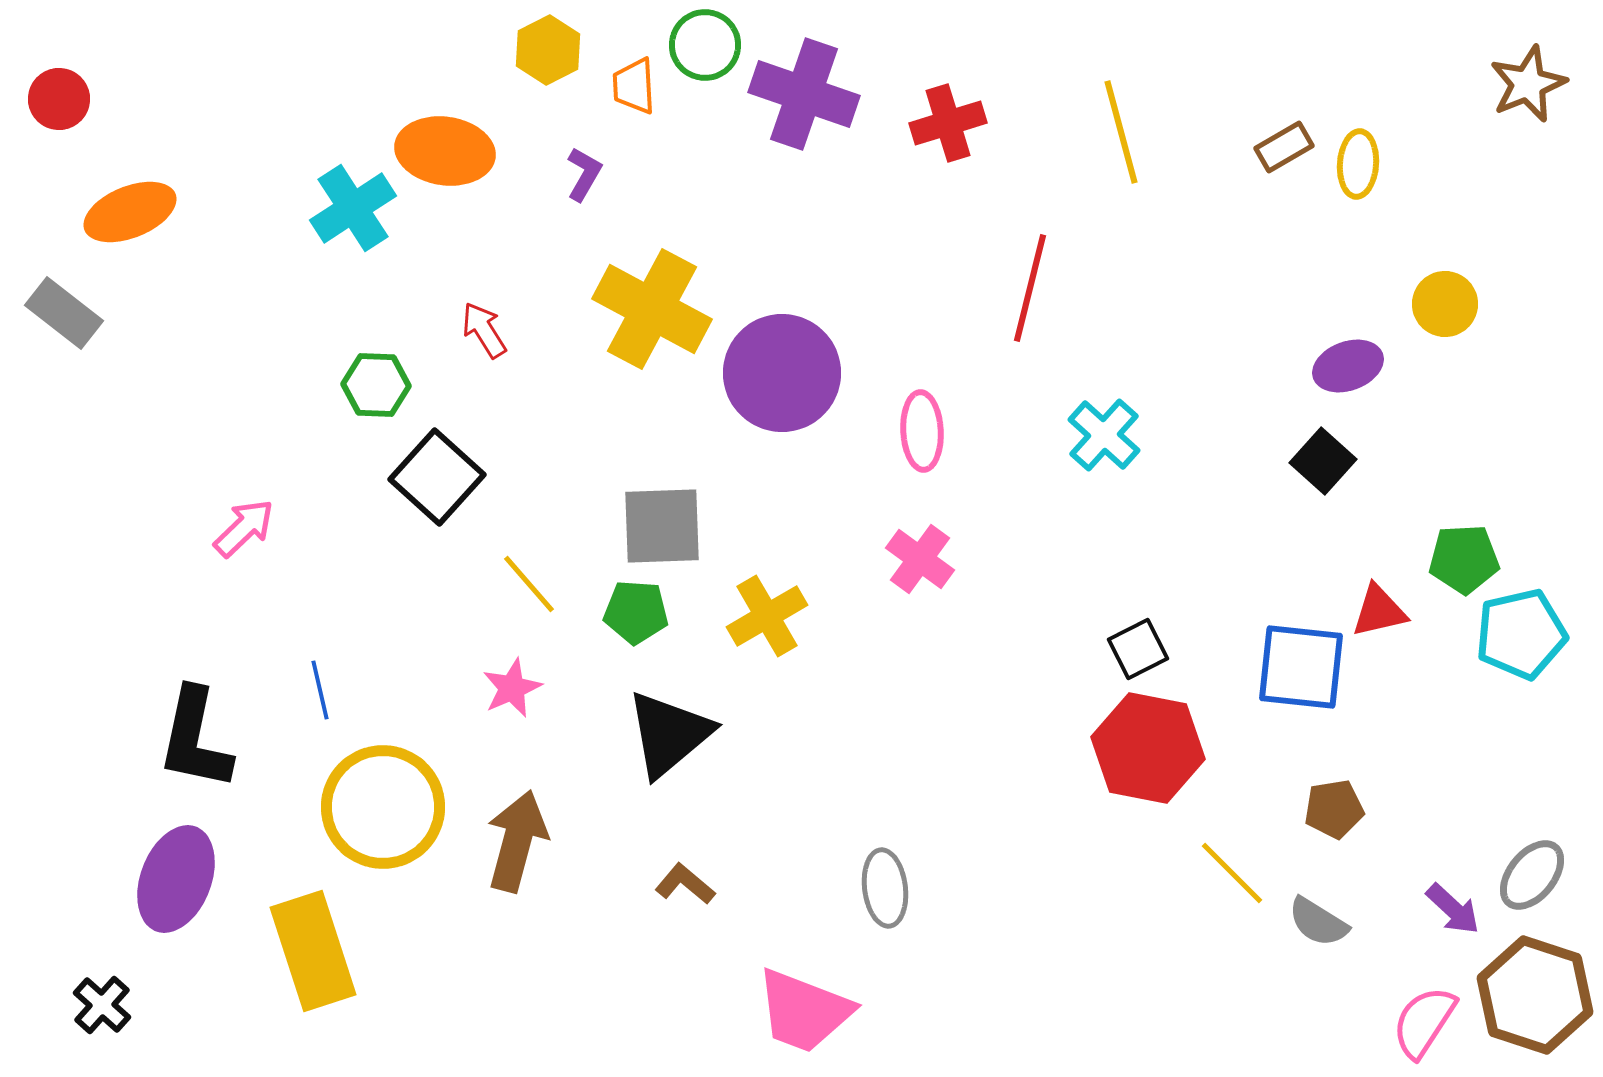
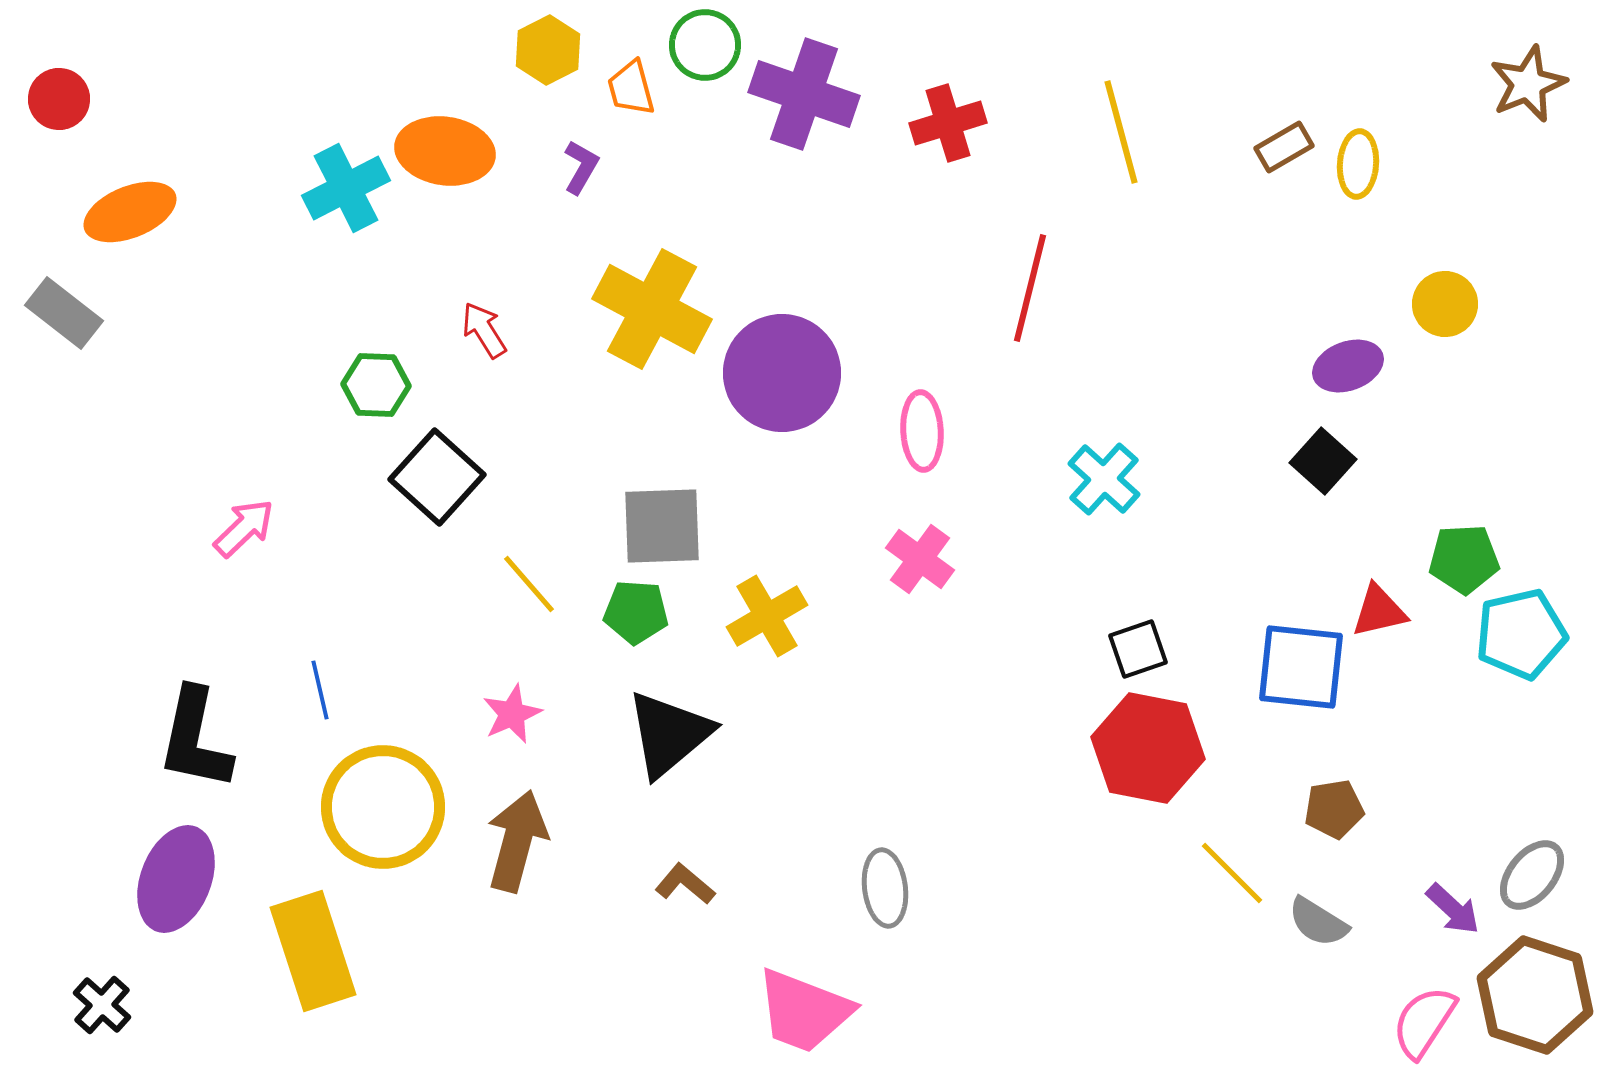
orange trapezoid at (634, 86): moved 3 px left, 2 px down; rotated 12 degrees counterclockwise
purple L-shape at (584, 174): moved 3 px left, 7 px up
cyan cross at (353, 208): moved 7 px left, 20 px up; rotated 6 degrees clockwise
cyan cross at (1104, 435): moved 44 px down
black square at (1138, 649): rotated 8 degrees clockwise
pink star at (512, 688): moved 26 px down
